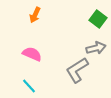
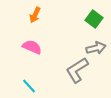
green square: moved 4 px left
pink semicircle: moved 7 px up
